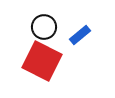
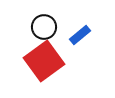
red square: moved 2 px right; rotated 27 degrees clockwise
